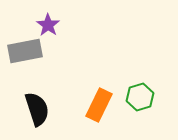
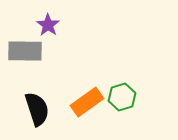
gray rectangle: rotated 12 degrees clockwise
green hexagon: moved 18 px left
orange rectangle: moved 12 px left, 3 px up; rotated 28 degrees clockwise
